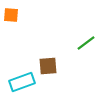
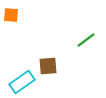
green line: moved 3 px up
cyan rectangle: rotated 15 degrees counterclockwise
